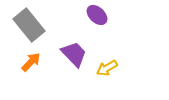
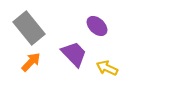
purple ellipse: moved 11 px down
gray rectangle: moved 3 px down
yellow arrow: rotated 55 degrees clockwise
